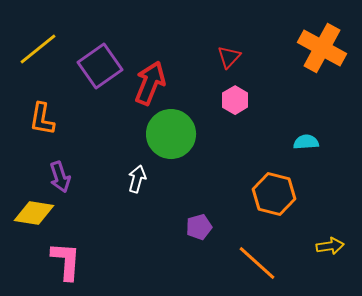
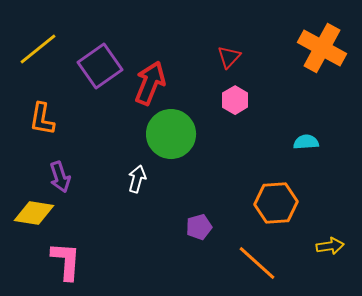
orange hexagon: moved 2 px right, 9 px down; rotated 18 degrees counterclockwise
